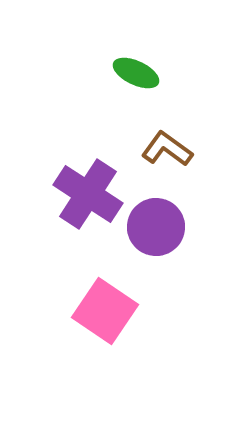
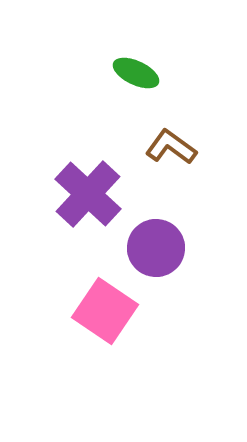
brown L-shape: moved 4 px right, 2 px up
purple cross: rotated 10 degrees clockwise
purple circle: moved 21 px down
